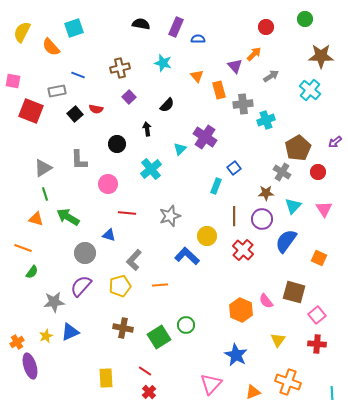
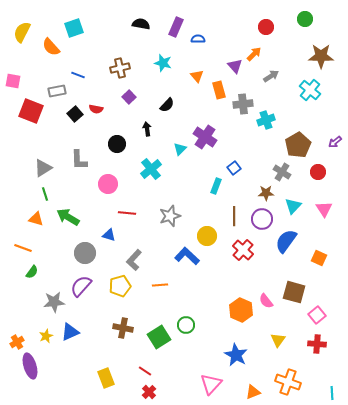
brown pentagon at (298, 148): moved 3 px up
yellow rectangle at (106, 378): rotated 18 degrees counterclockwise
